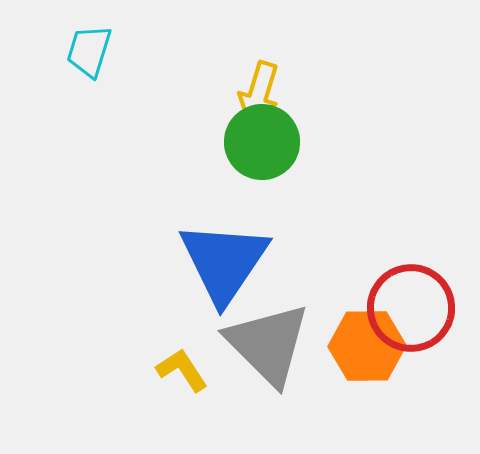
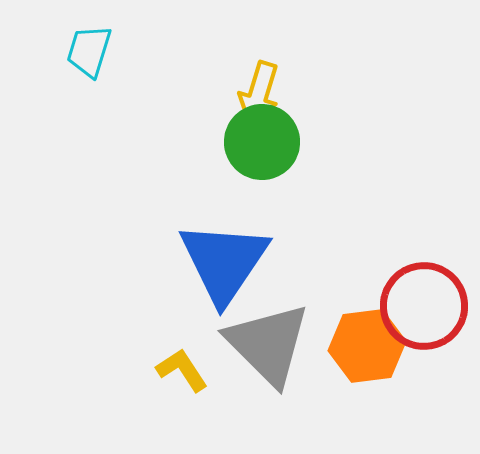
red circle: moved 13 px right, 2 px up
orange hexagon: rotated 6 degrees counterclockwise
